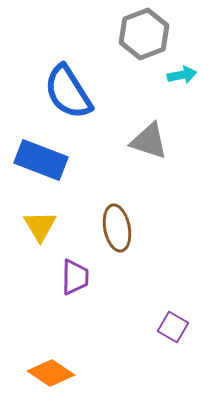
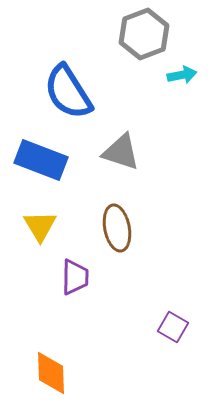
gray triangle: moved 28 px left, 11 px down
orange diamond: rotated 54 degrees clockwise
